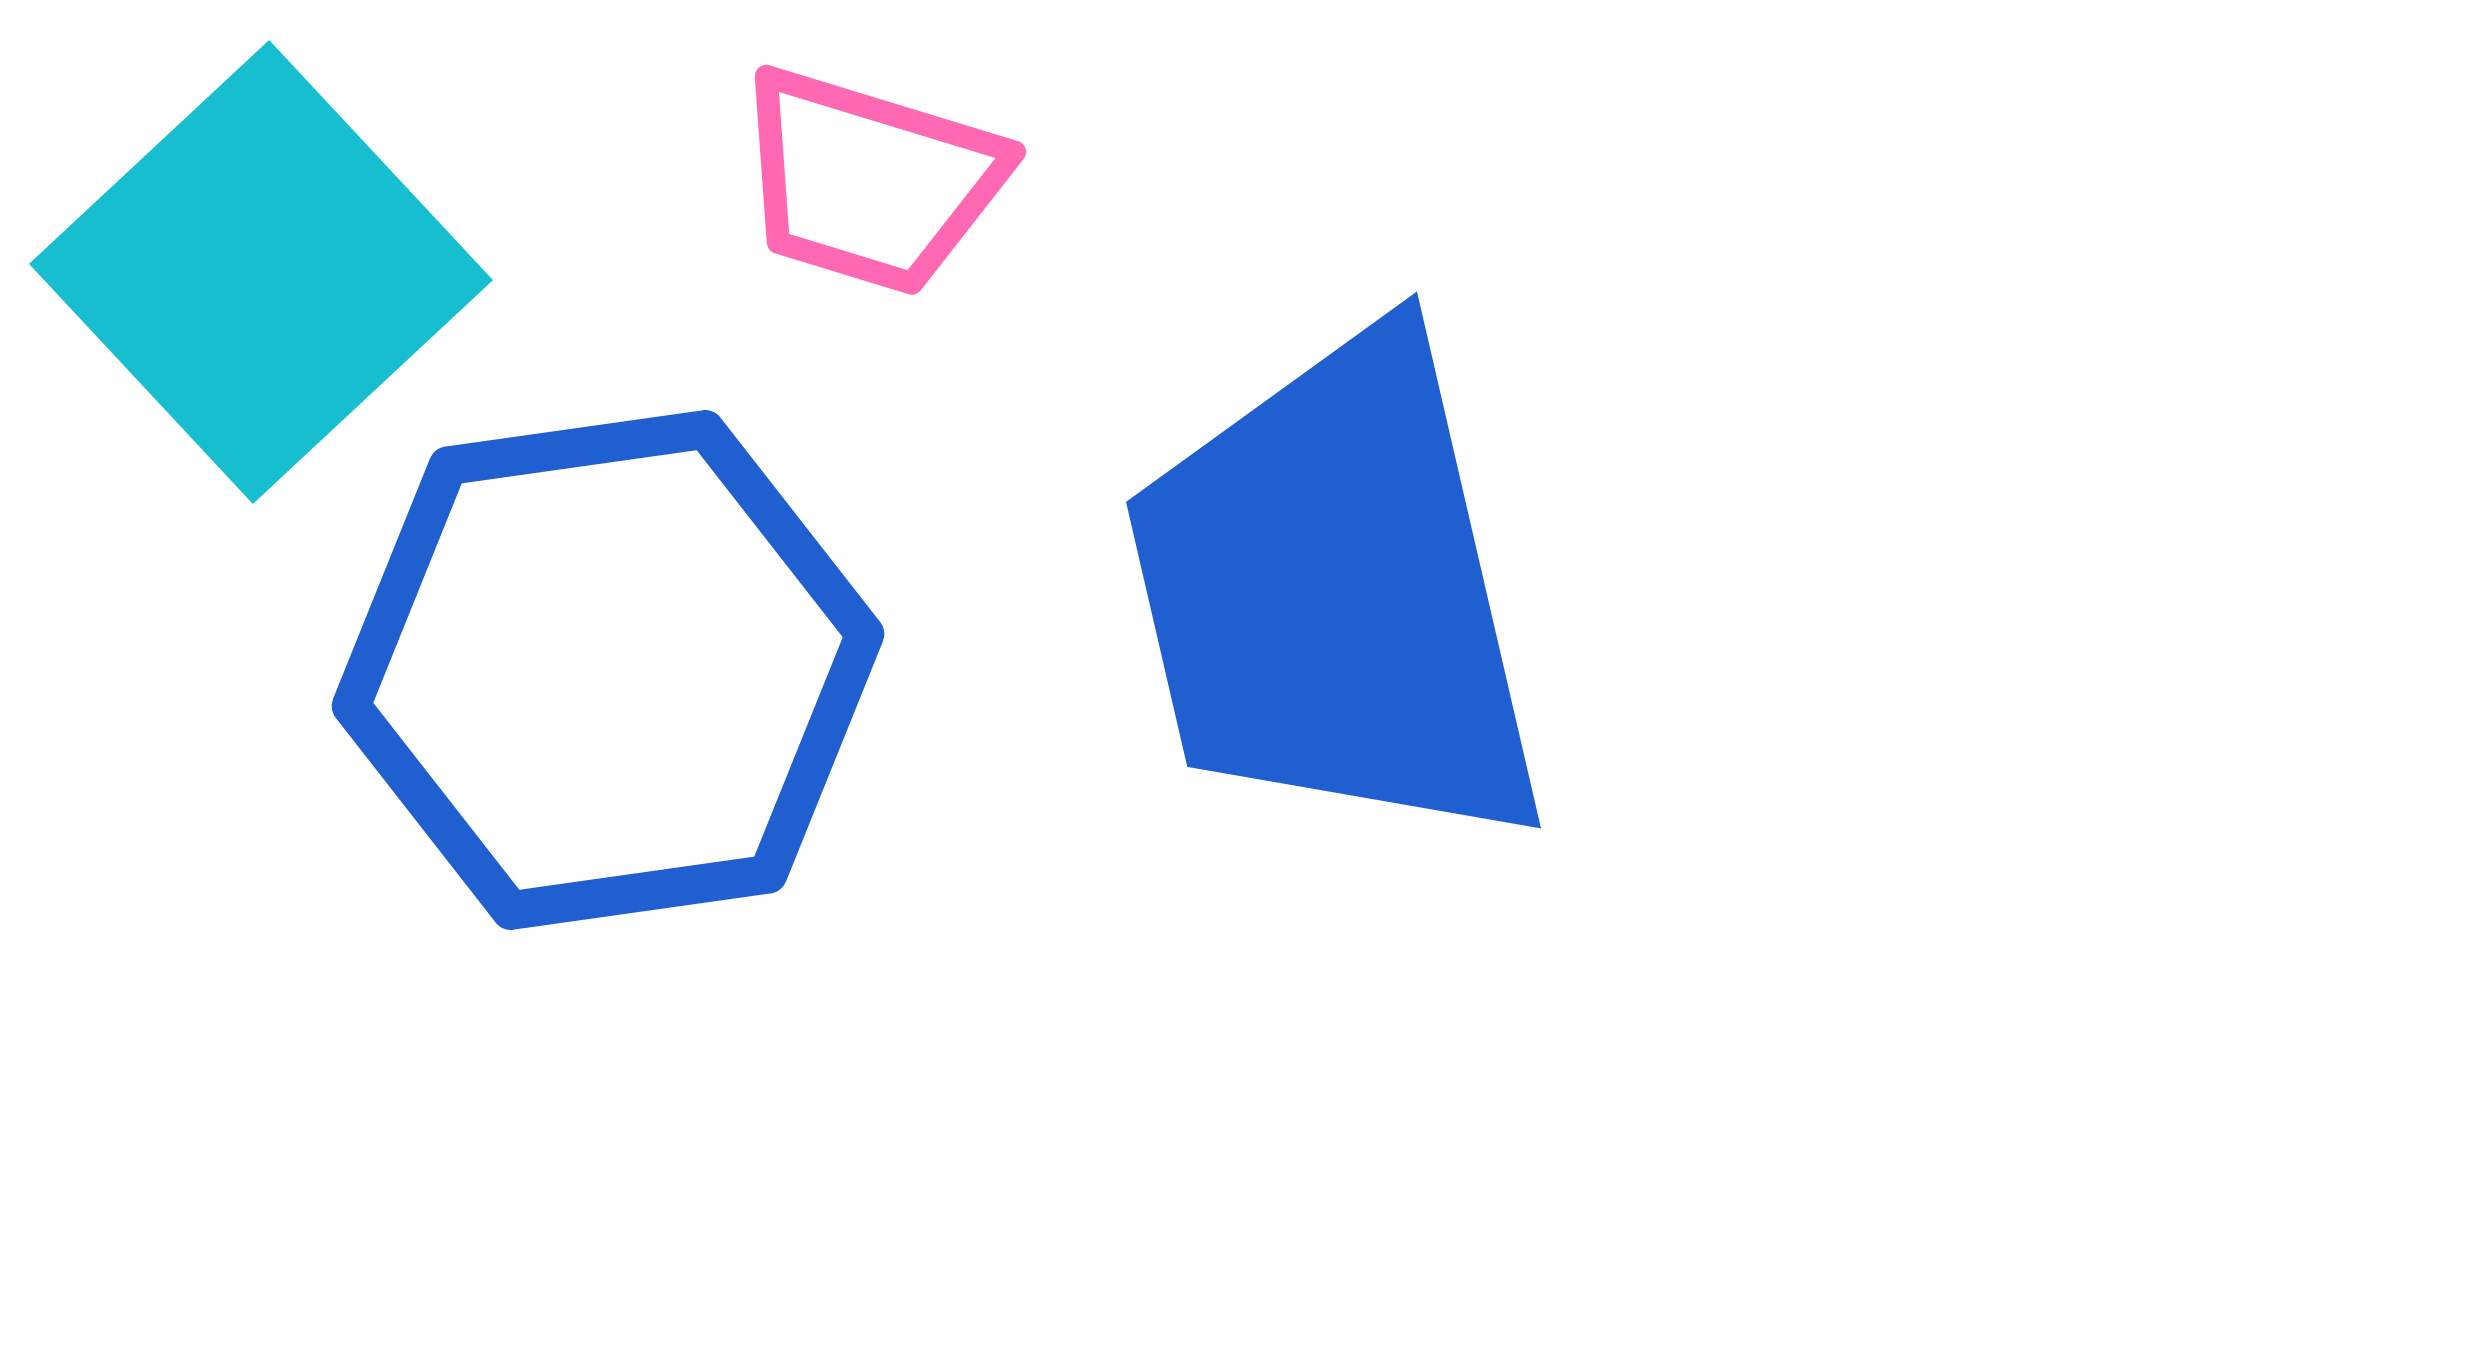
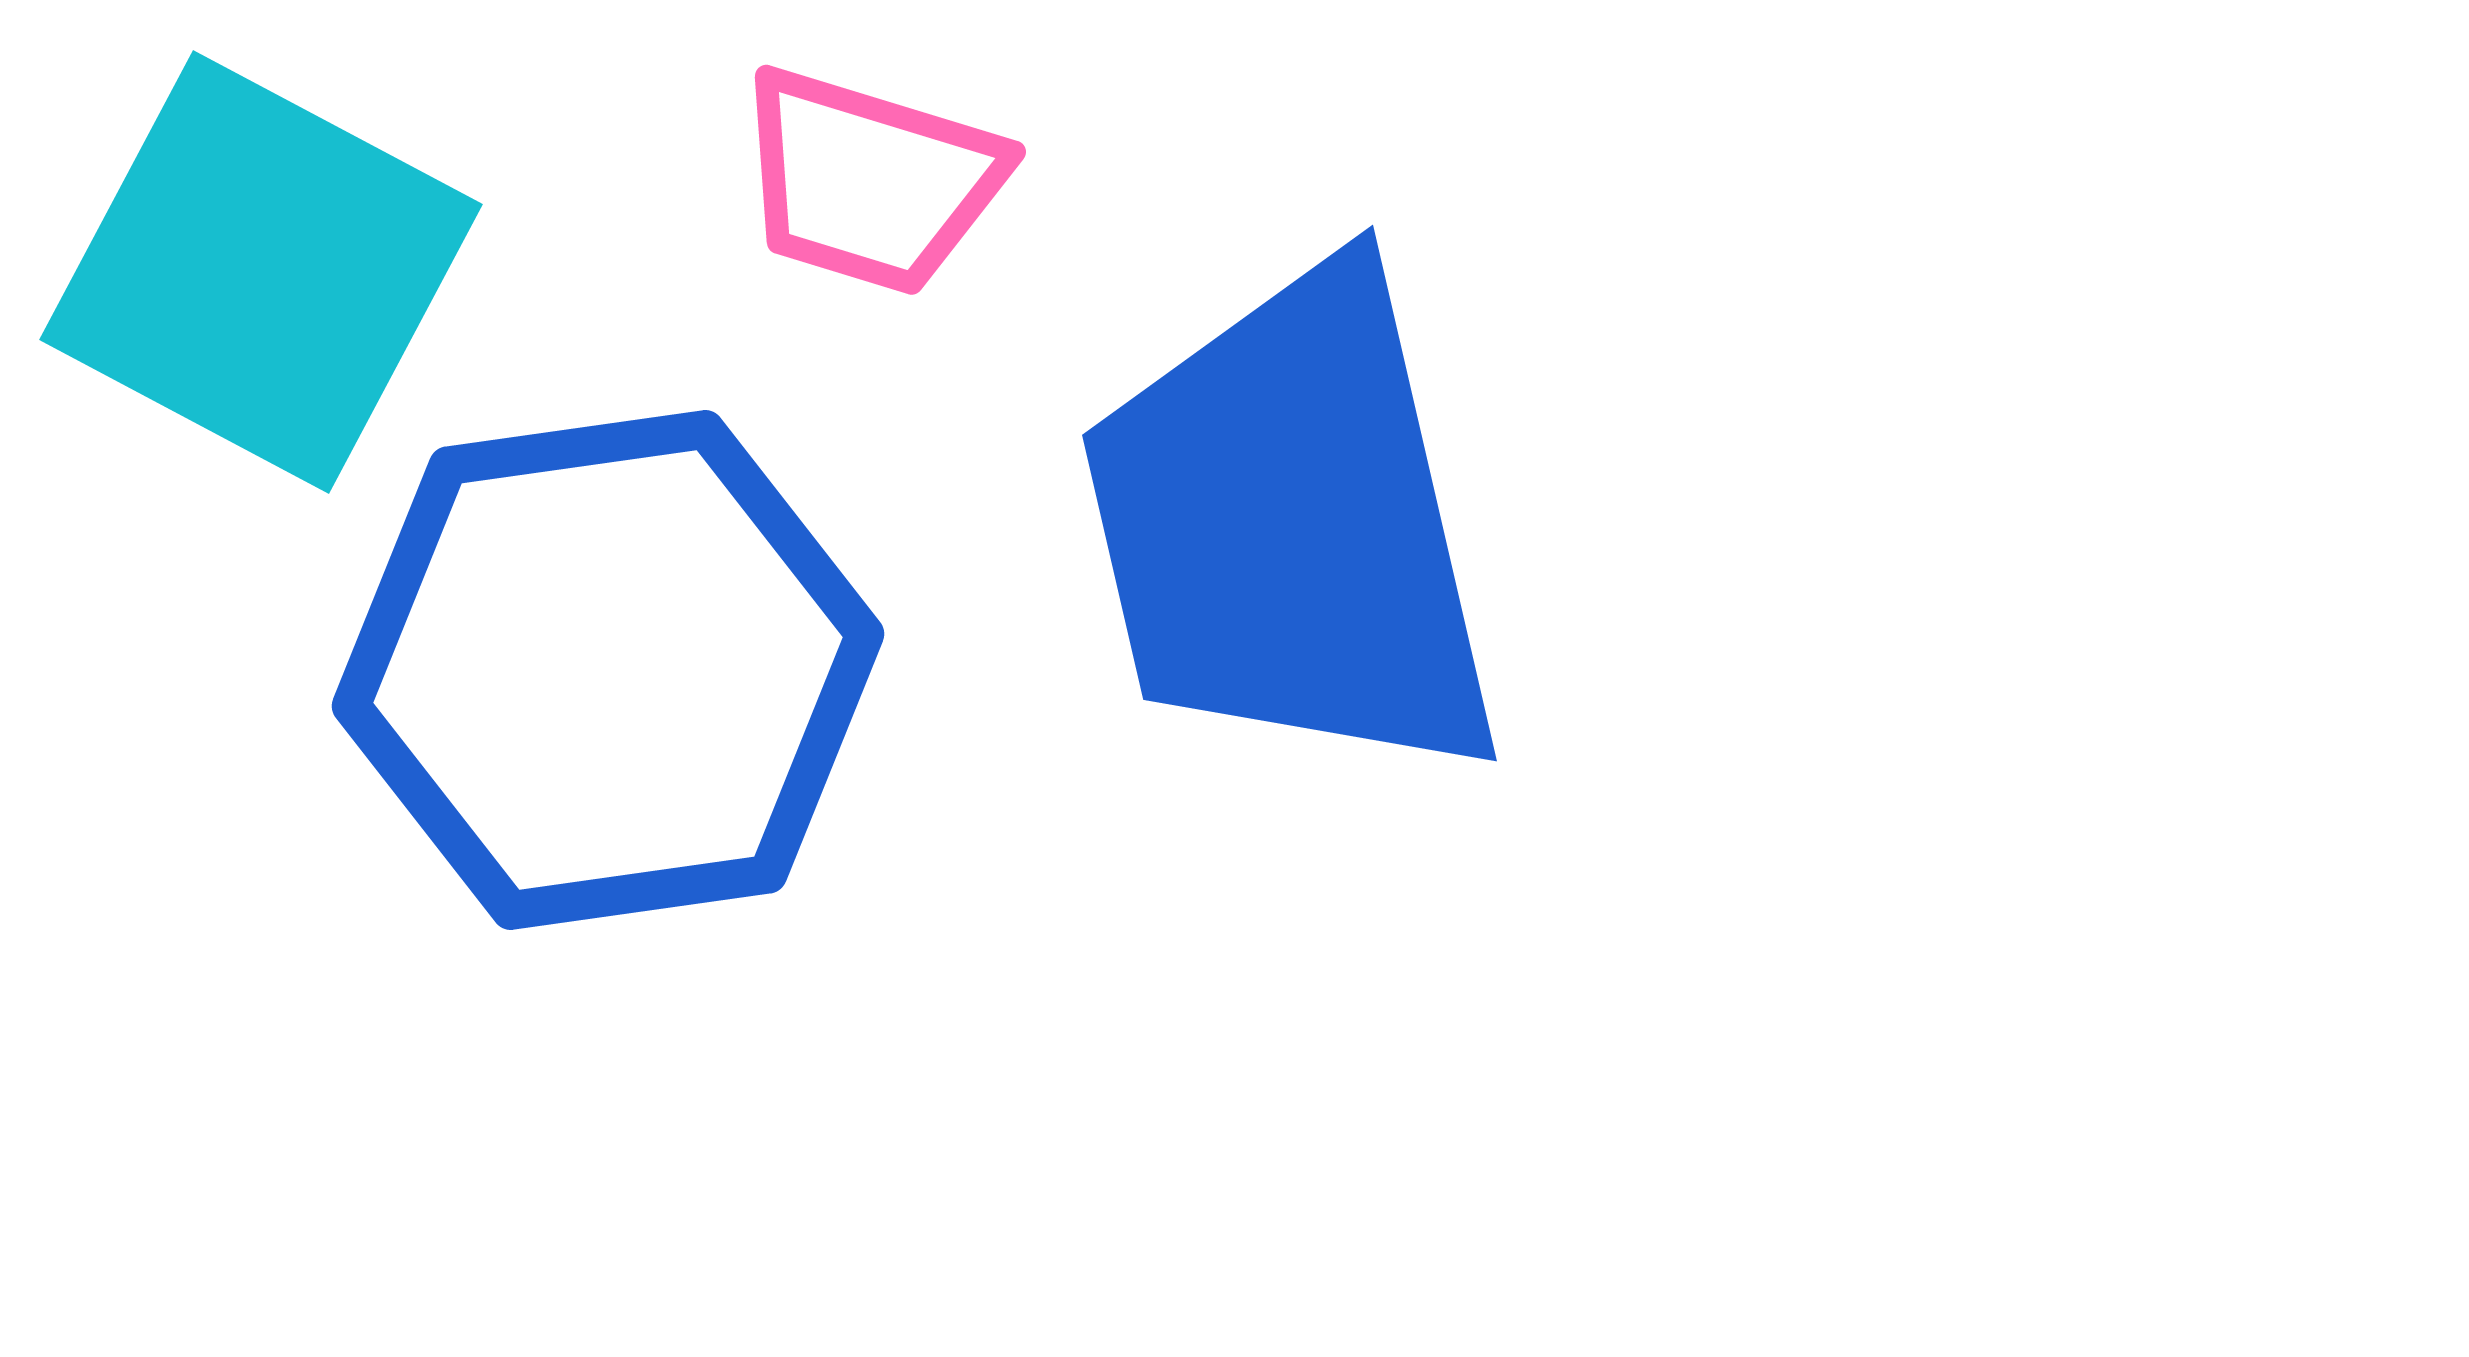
cyan square: rotated 19 degrees counterclockwise
blue trapezoid: moved 44 px left, 67 px up
